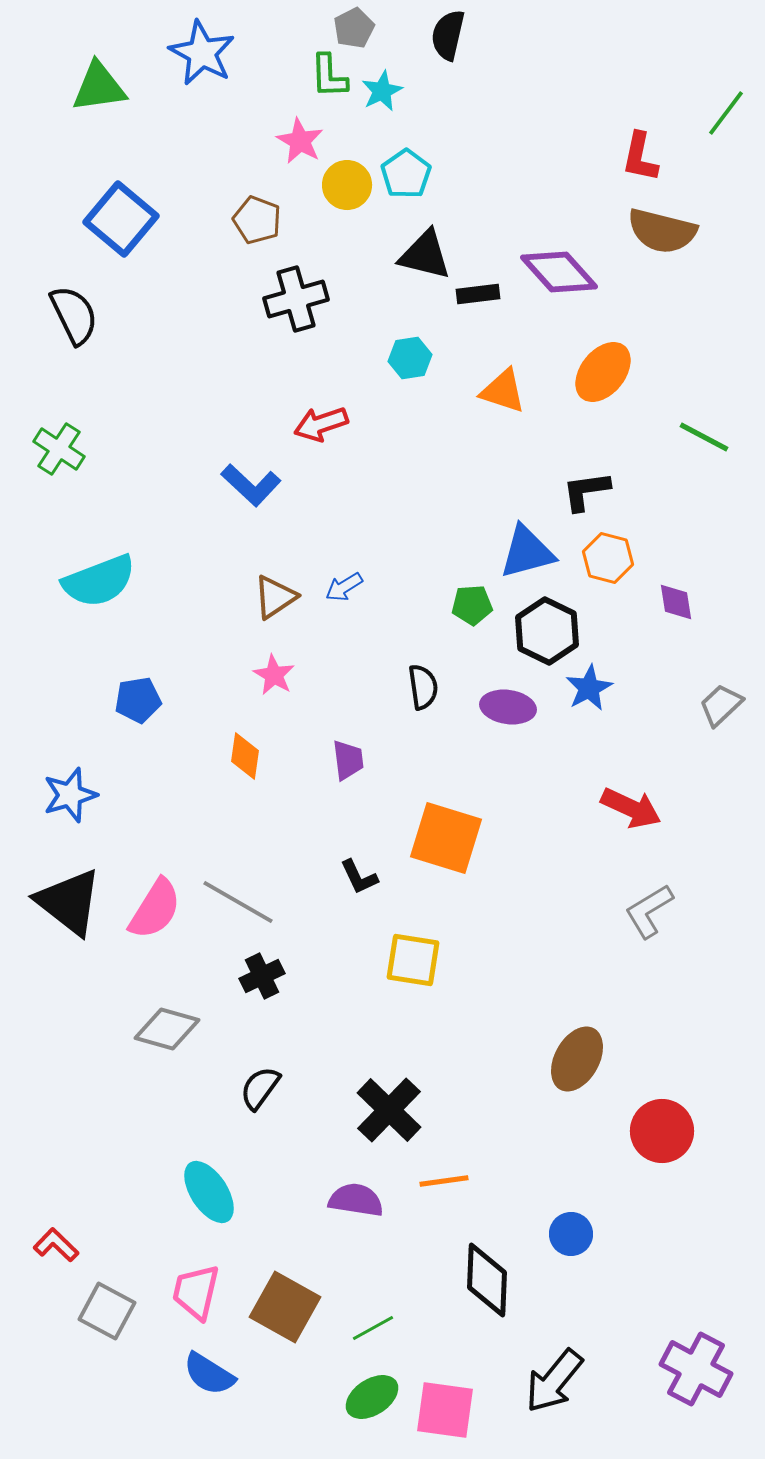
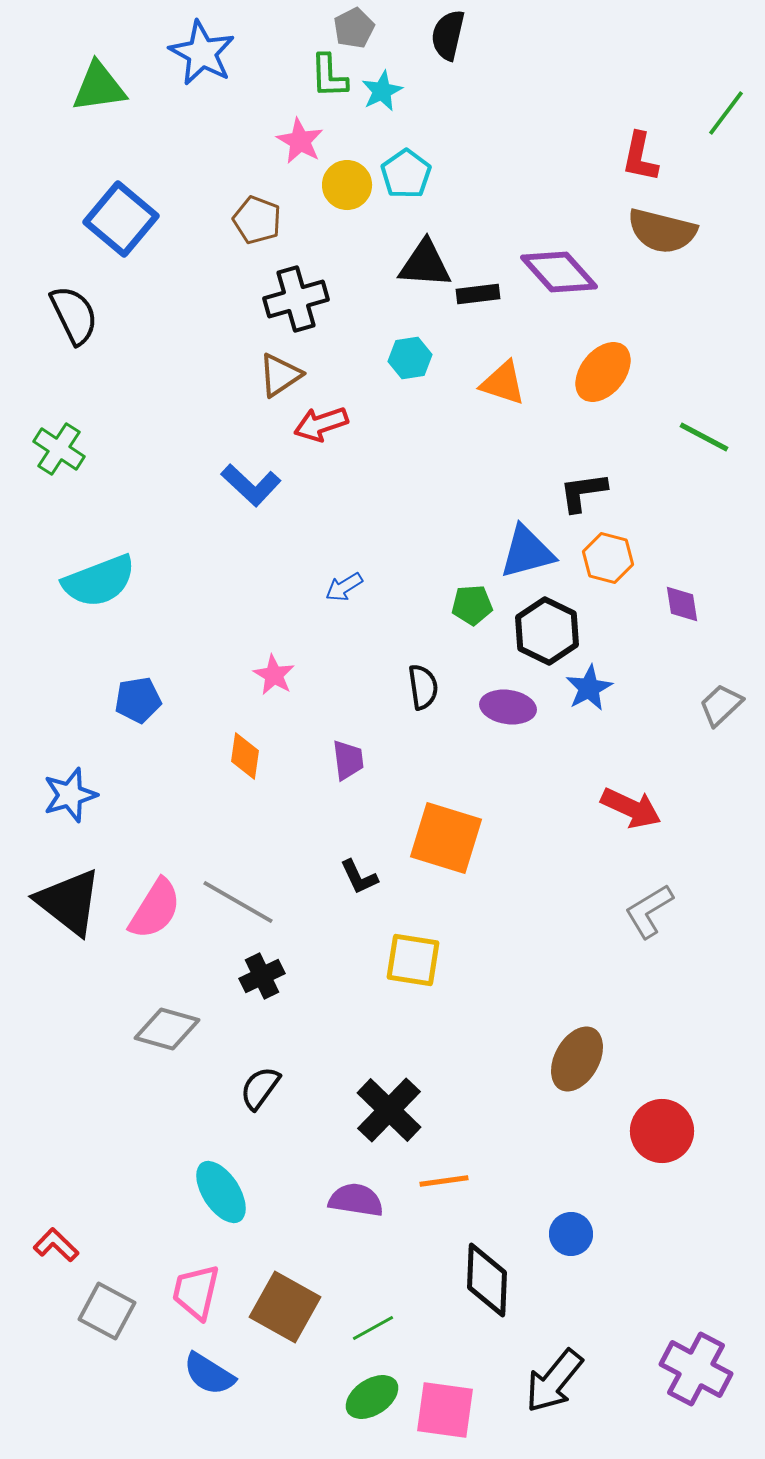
black triangle at (425, 255): moved 9 px down; rotated 10 degrees counterclockwise
orange triangle at (503, 391): moved 8 px up
black L-shape at (586, 491): moved 3 px left, 1 px down
brown triangle at (275, 597): moved 5 px right, 222 px up
purple diamond at (676, 602): moved 6 px right, 2 px down
cyan ellipse at (209, 1192): moved 12 px right
